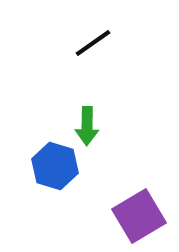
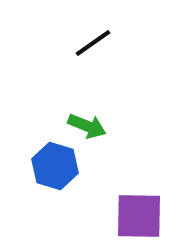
green arrow: rotated 69 degrees counterclockwise
purple square: rotated 32 degrees clockwise
